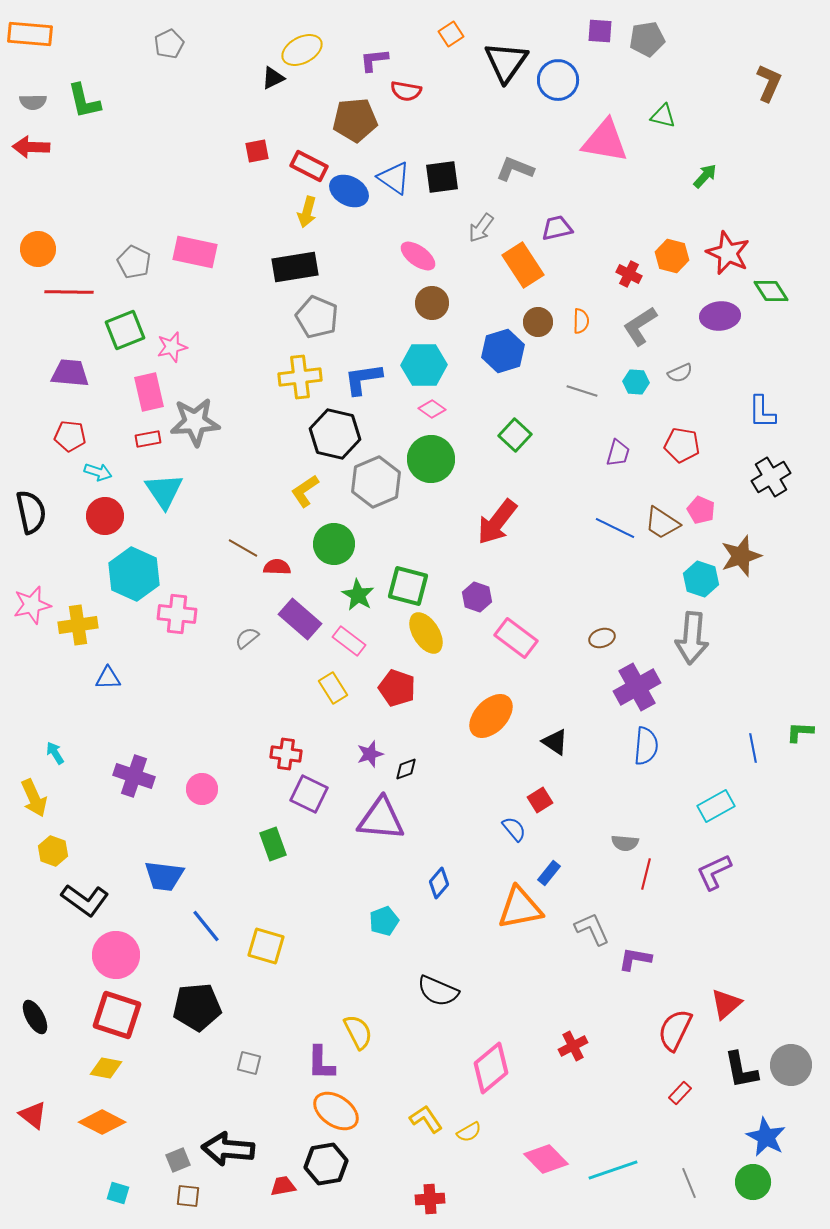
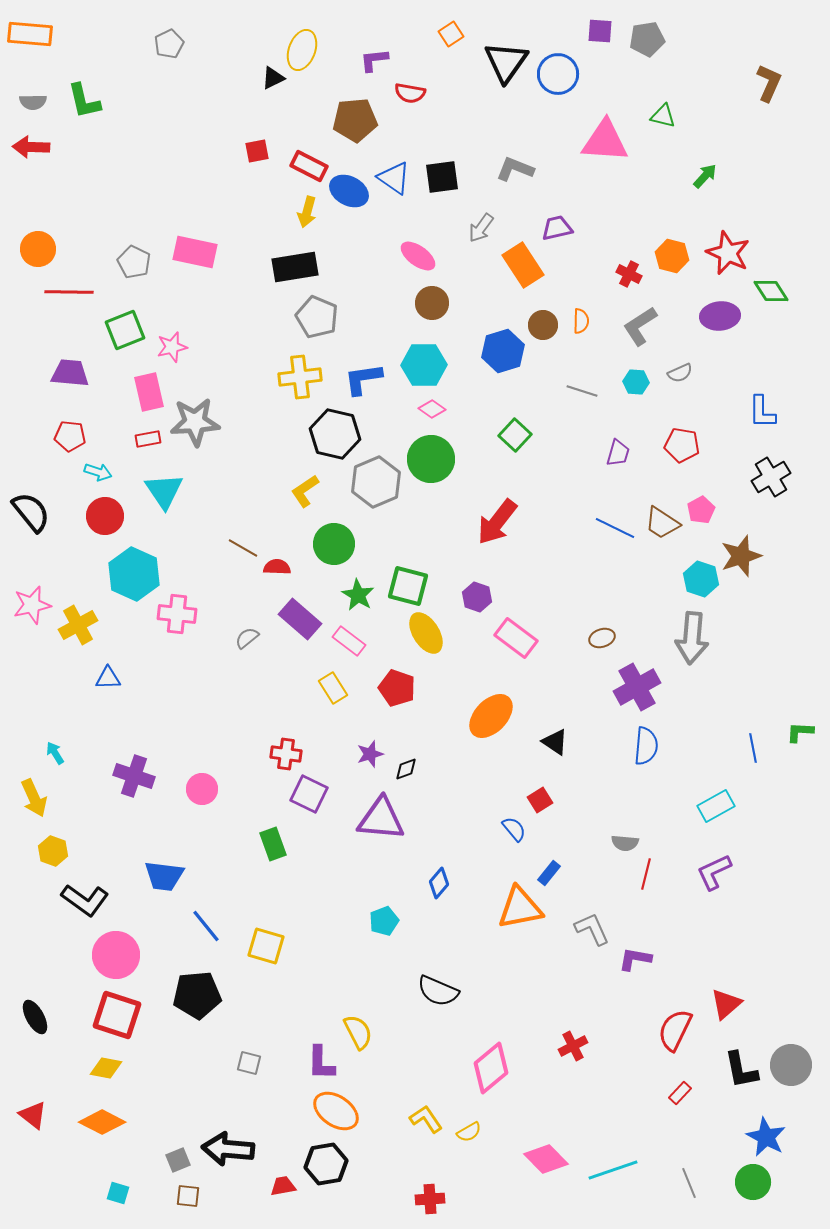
yellow ellipse at (302, 50): rotated 42 degrees counterclockwise
blue circle at (558, 80): moved 6 px up
red semicircle at (406, 91): moved 4 px right, 2 px down
pink triangle at (605, 141): rotated 6 degrees counterclockwise
brown circle at (538, 322): moved 5 px right, 3 px down
pink pentagon at (701, 510): rotated 20 degrees clockwise
black semicircle at (31, 512): rotated 27 degrees counterclockwise
yellow cross at (78, 625): rotated 21 degrees counterclockwise
black pentagon at (197, 1007): moved 12 px up
